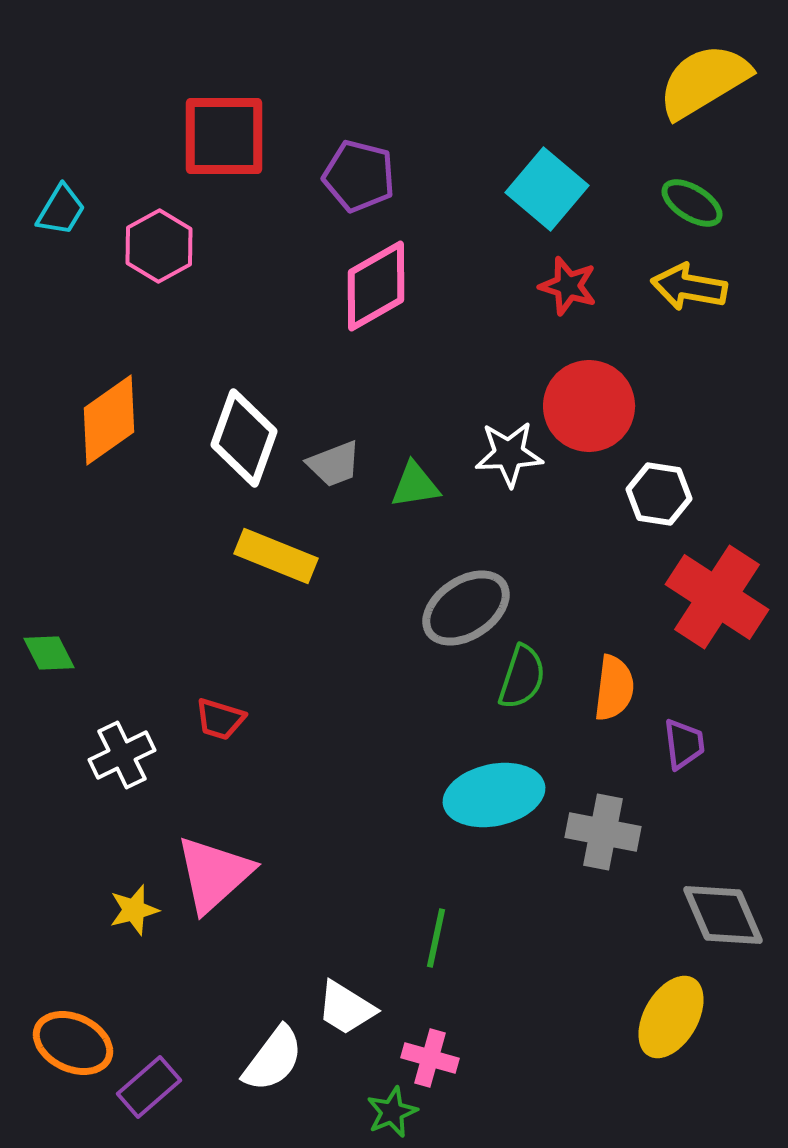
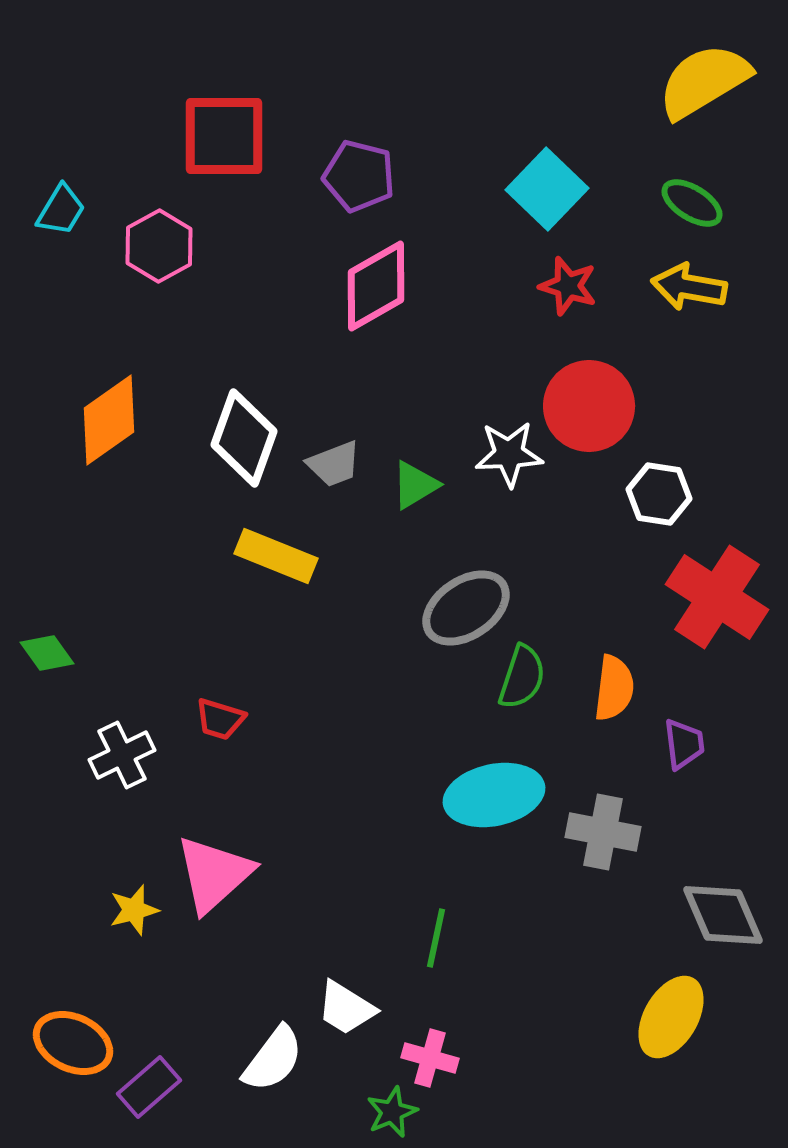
cyan square: rotated 4 degrees clockwise
green triangle: rotated 22 degrees counterclockwise
green diamond: moved 2 px left; rotated 8 degrees counterclockwise
